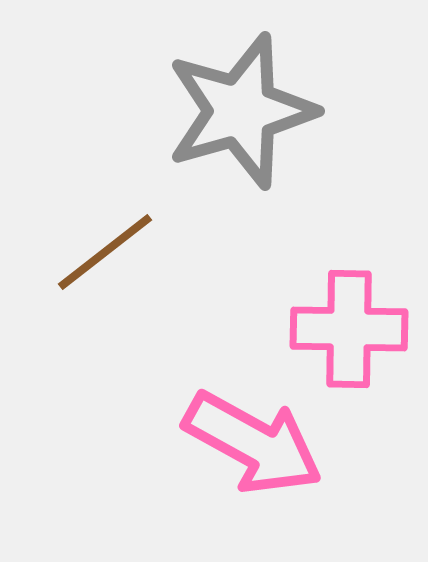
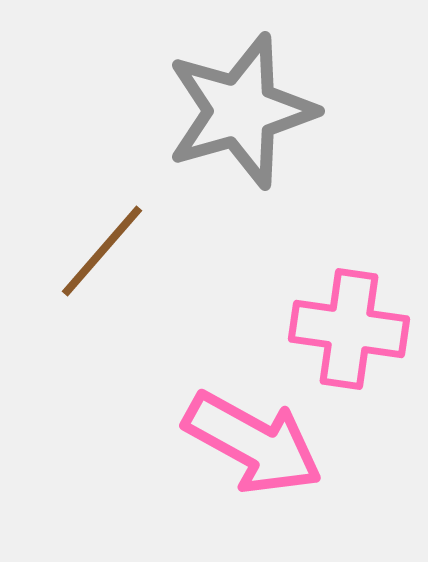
brown line: moved 3 px left, 1 px up; rotated 11 degrees counterclockwise
pink cross: rotated 7 degrees clockwise
